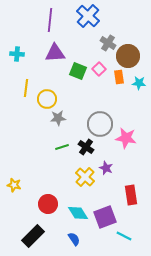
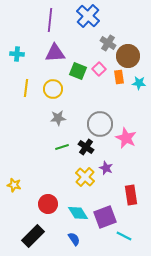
yellow circle: moved 6 px right, 10 px up
pink star: rotated 15 degrees clockwise
